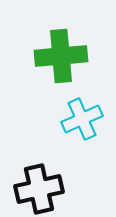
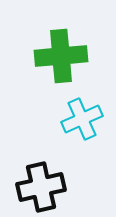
black cross: moved 2 px right, 2 px up
